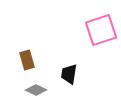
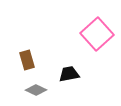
pink square: moved 4 px left, 4 px down; rotated 24 degrees counterclockwise
black trapezoid: rotated 70 degrees clockwise
